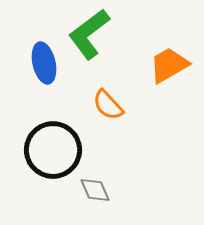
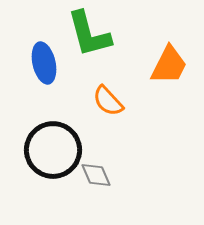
green L-shape: rotated 68 degrees counterclockwise
orange trapezoid: rotated 147 degrees clockwise
orange semicircle: moved 4 px up
gray diamond: moved 1 px right, 15 px up
